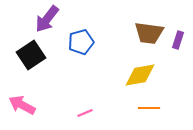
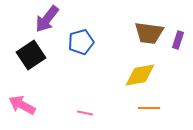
pink line: rotated 35 degrees clockwise
